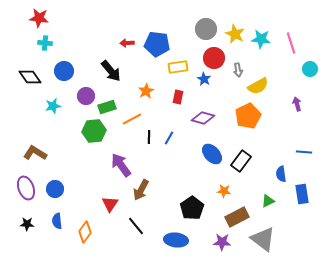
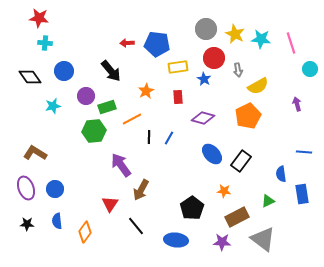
red rectangle at (178, 97): rotated 16 degrees counterclockwise
